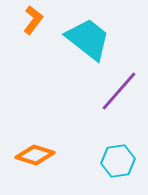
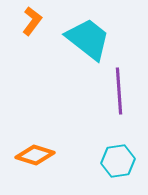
orange L-shape: moved 1 px left, 1 px down
purple line: rotated 45 degrees counterclockwise
